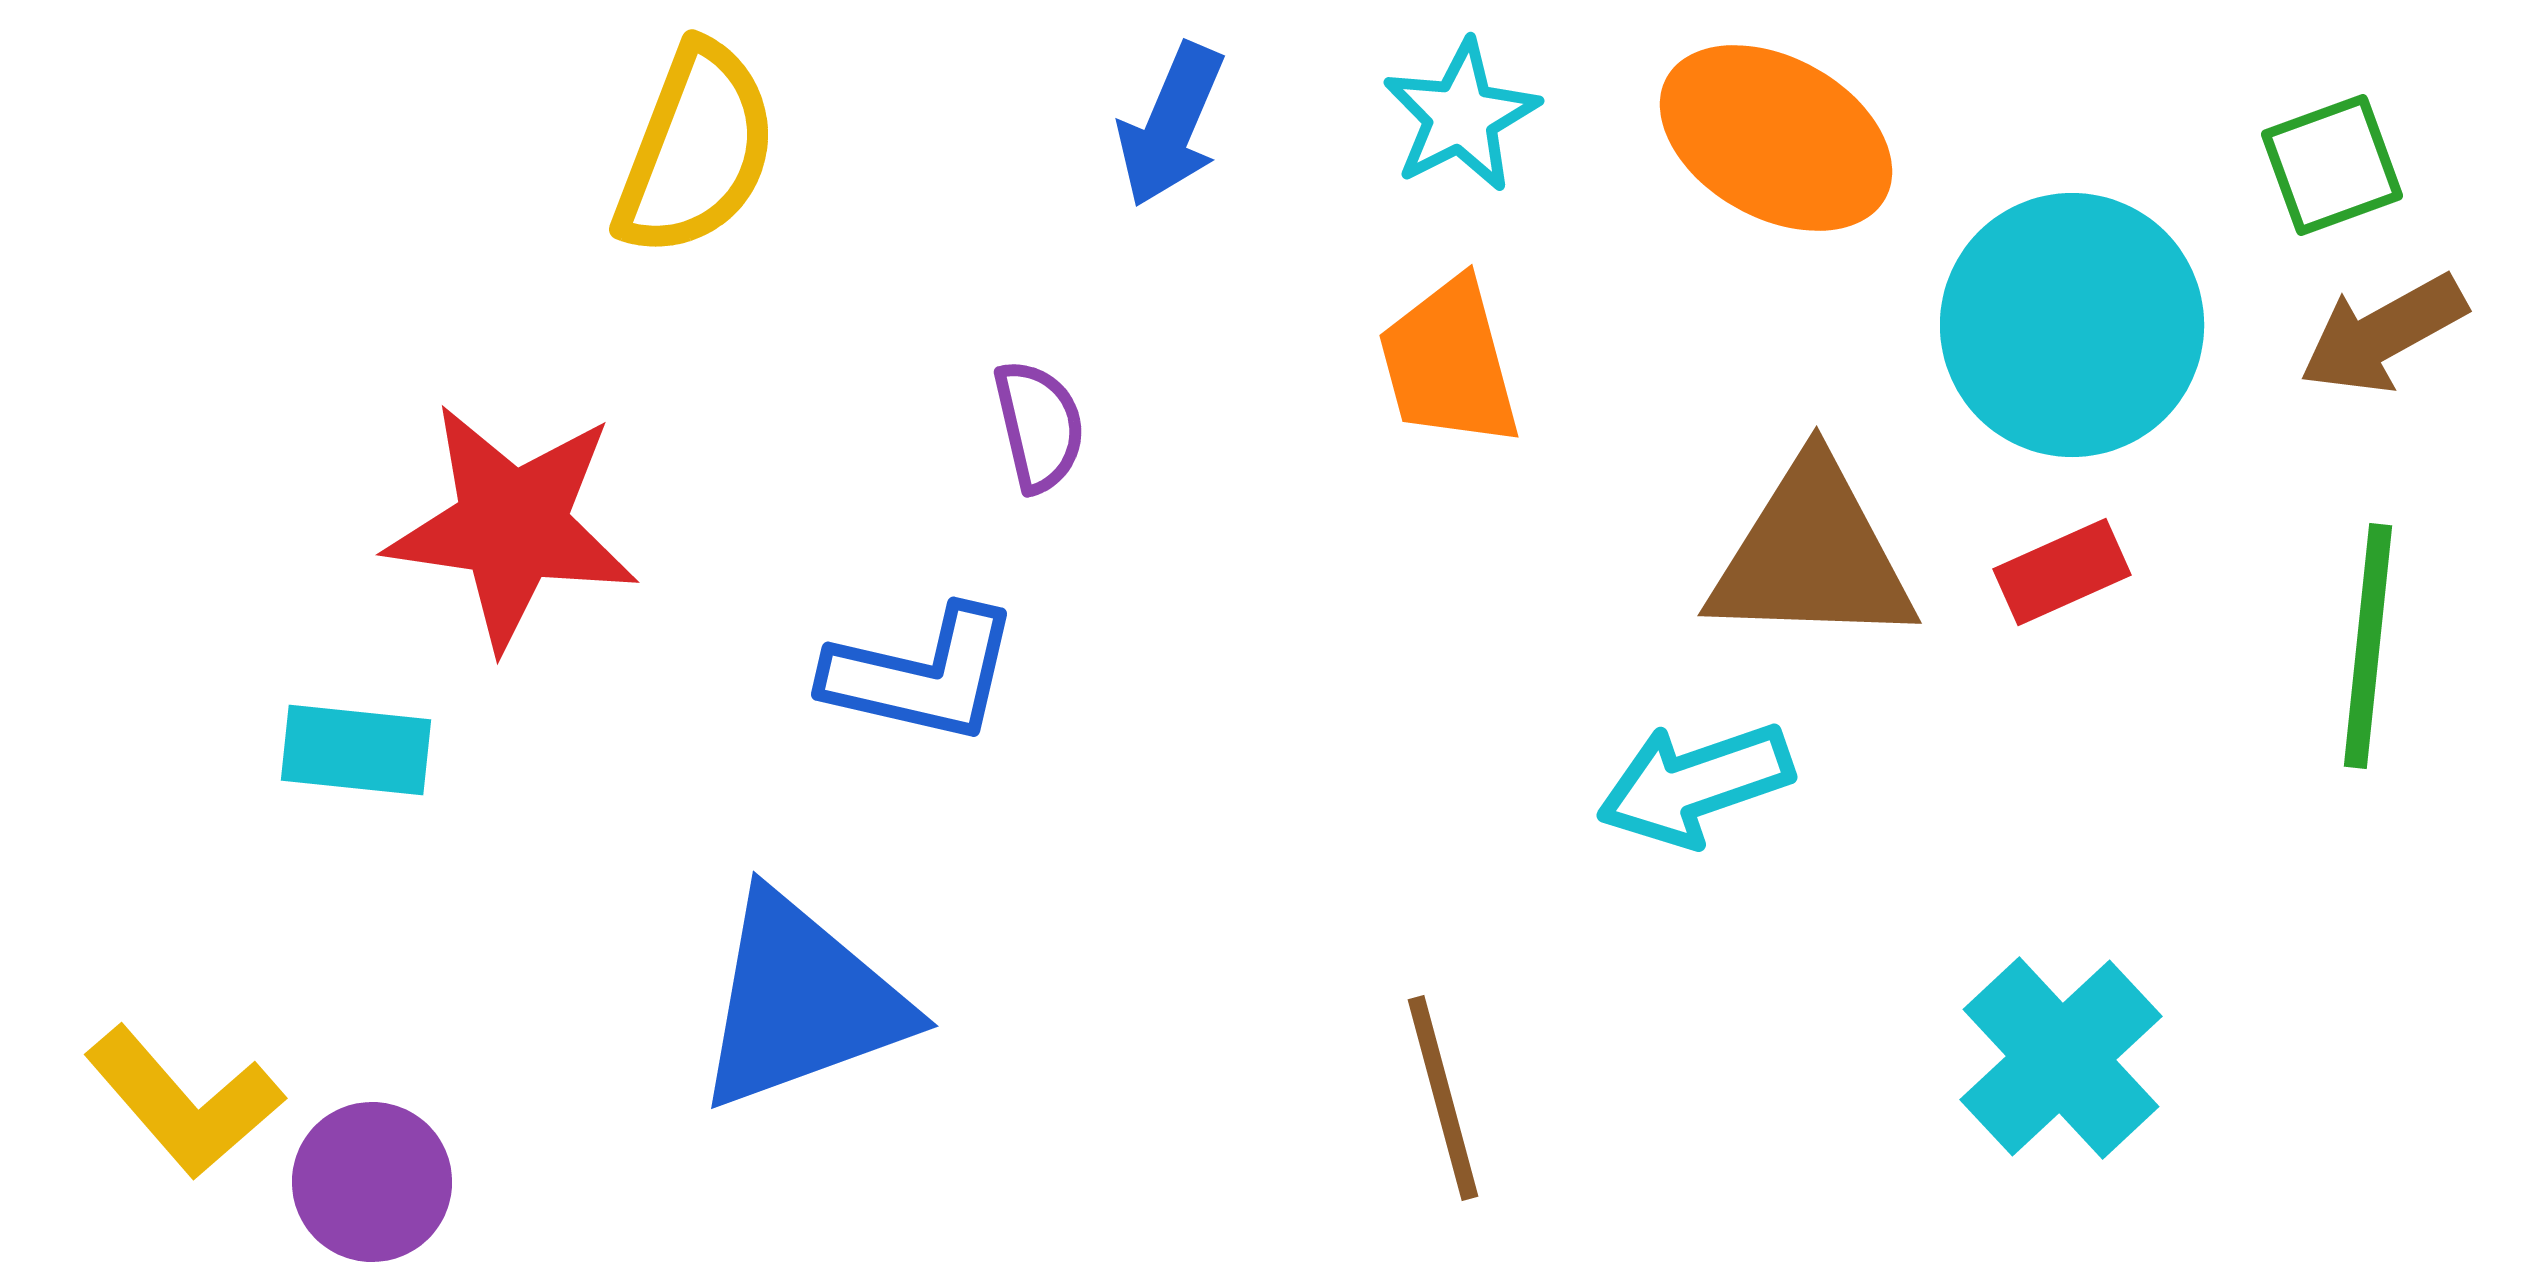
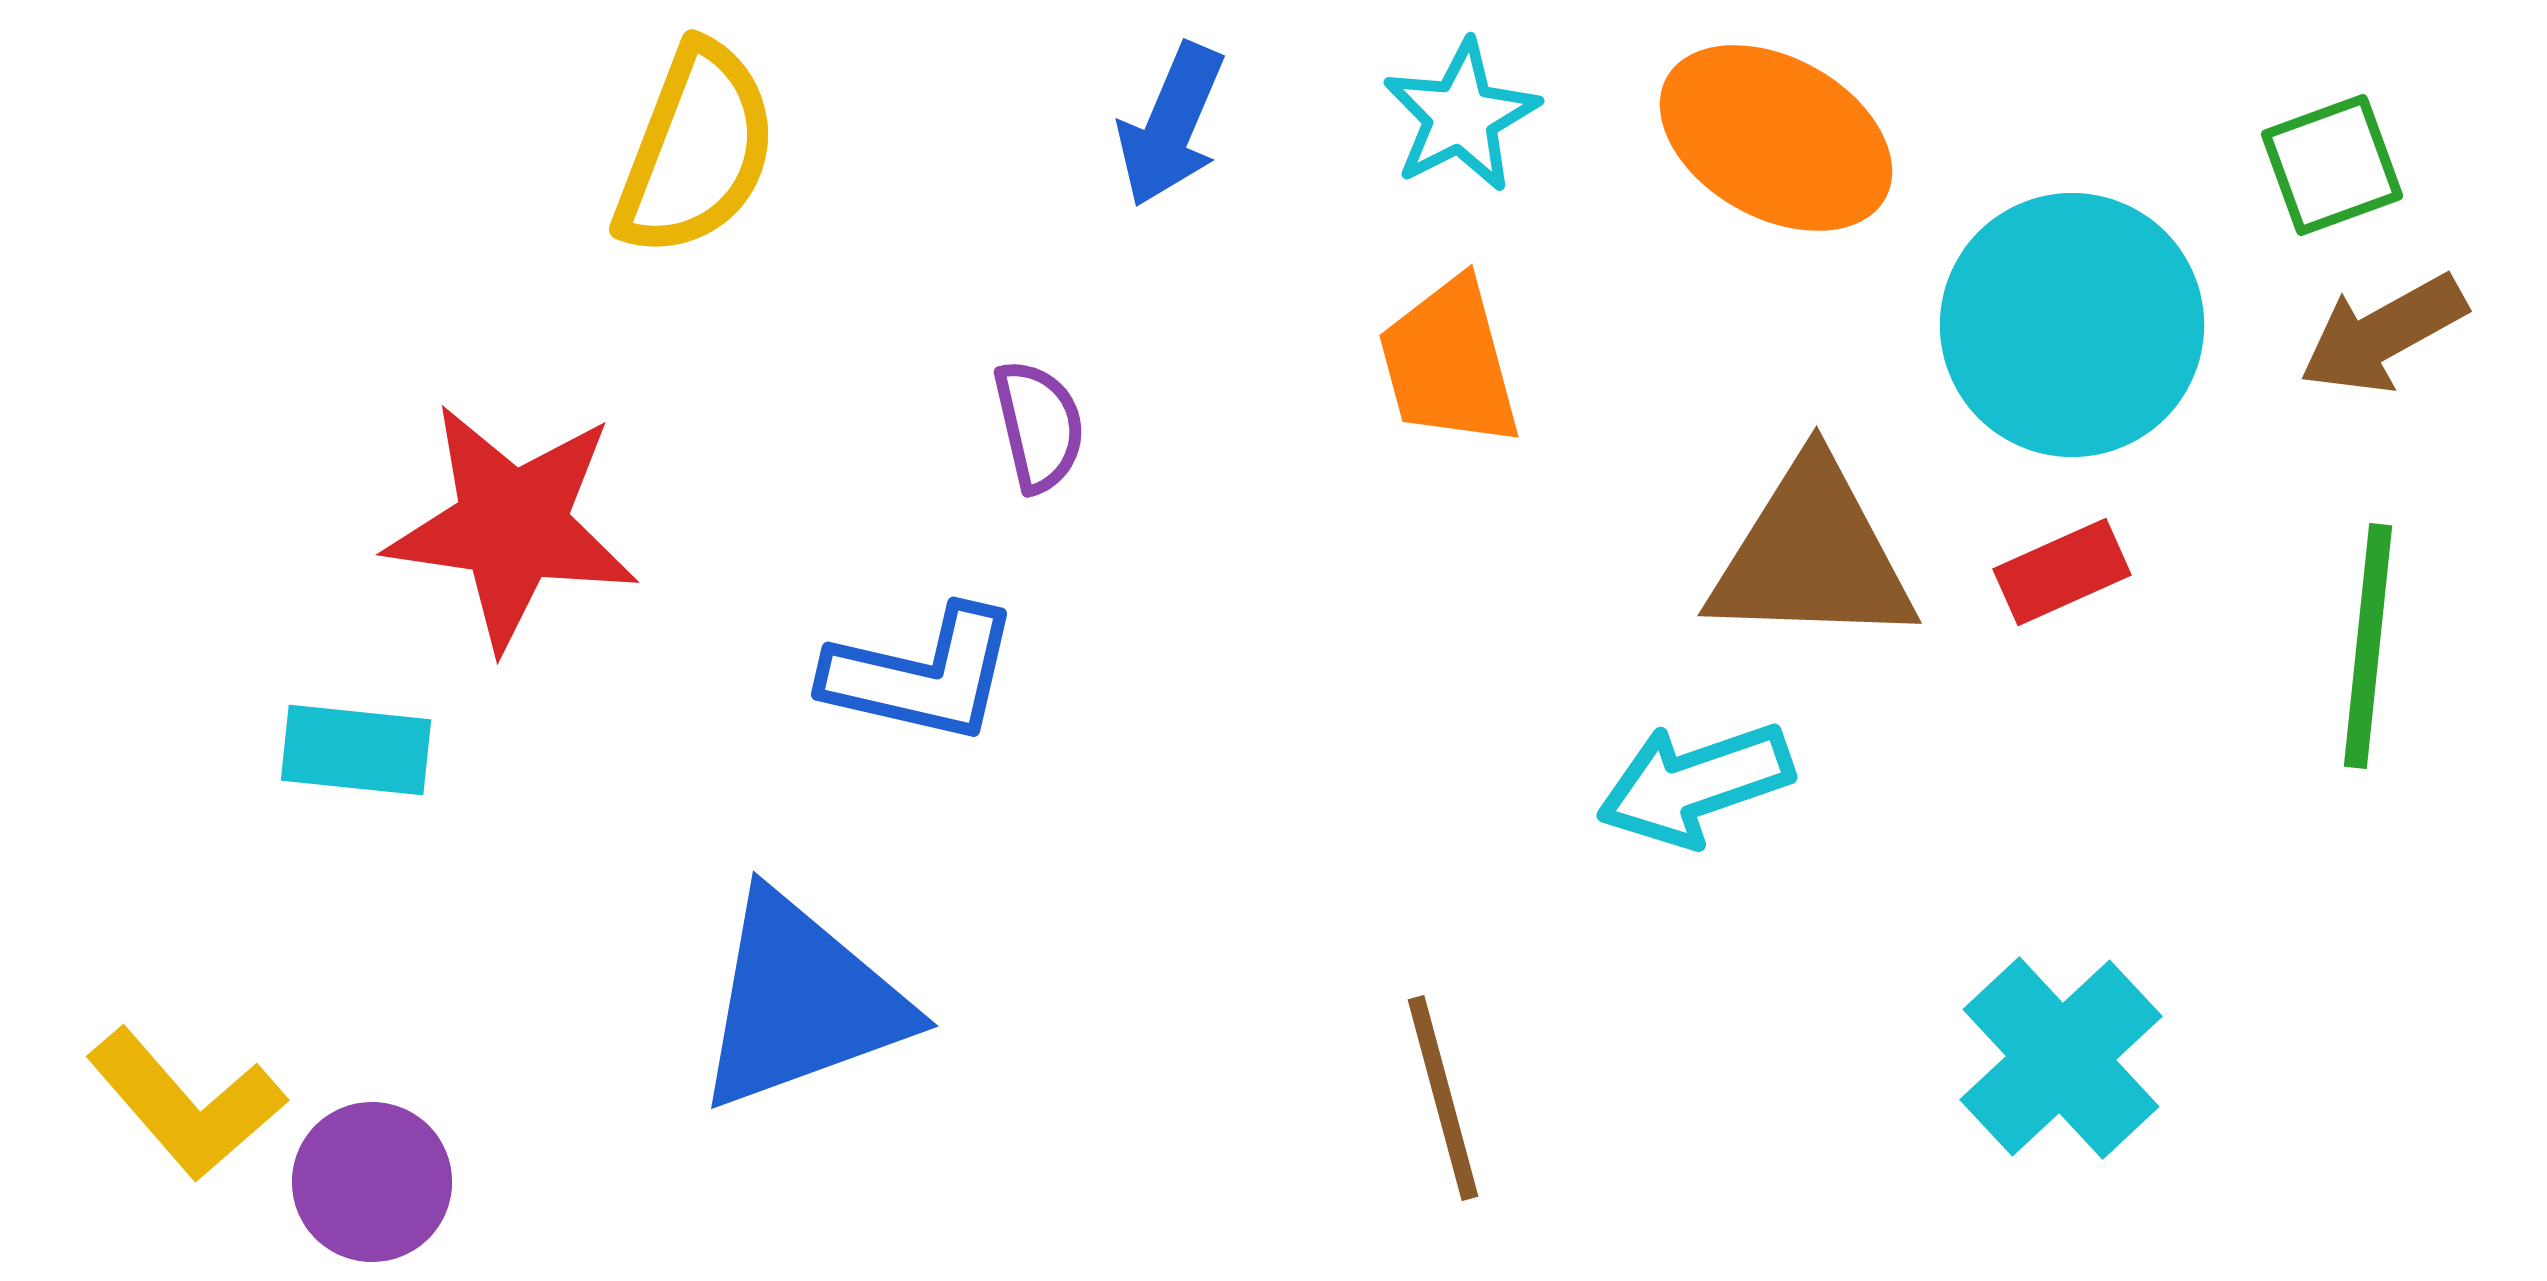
yellow L-shape: moved 2 px right, 2 px down
